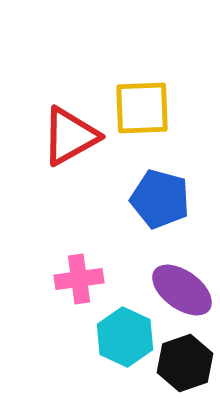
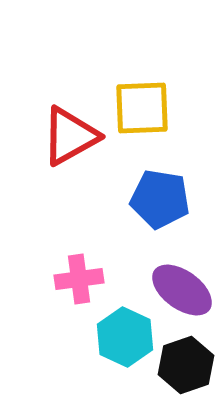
blue pentagon: rotated 6 degrees counterclockwise
black hexagon: moved 1 px right, 2 px down
